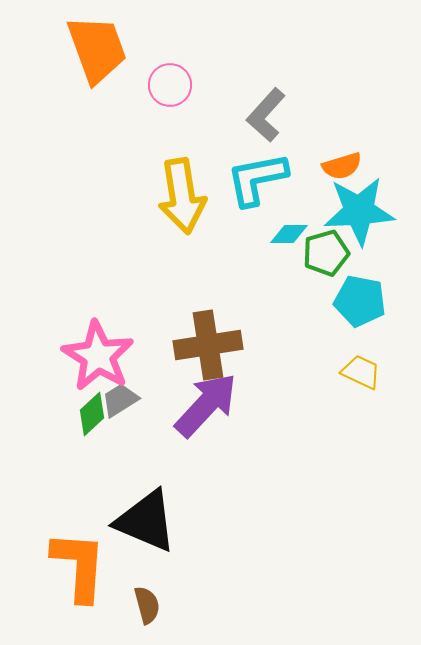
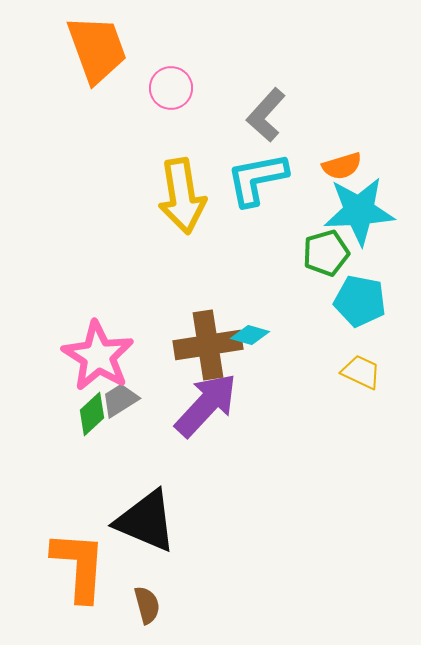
pink circle: moved 1 px right, 3 px down
cyan diamond: moved 39 px left, 101 px down; rotated 15 degrees clockwise
